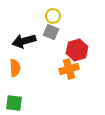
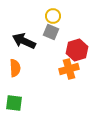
black arrow: rotated 40 degrees clockwise
